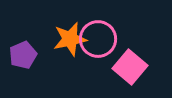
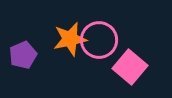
pink circle: moved 1 px right, 1 px down
